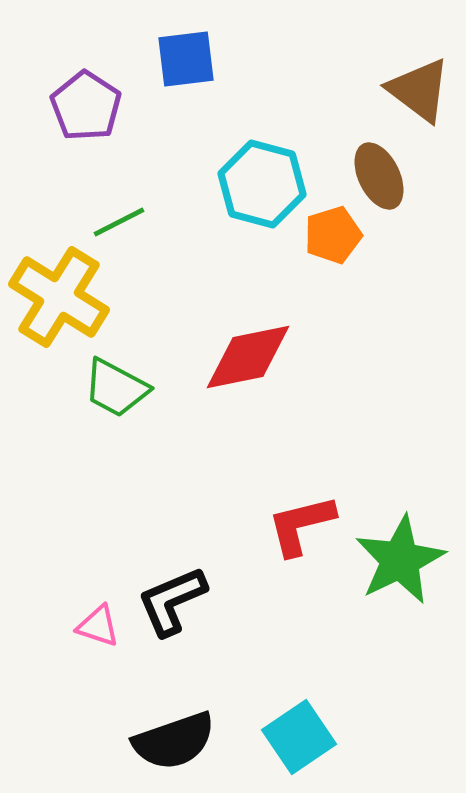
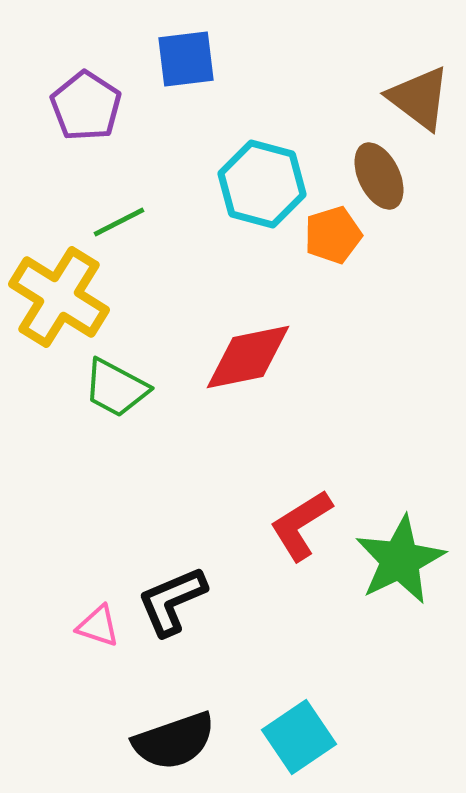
brown triangle: moved 8 px down
red L-shape: rotated 18 degrees counterclockwise
